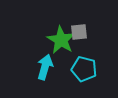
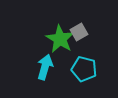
gray square: rotated 24 degrees counterclockwise
green star: moved 1 px left, 1 px up
